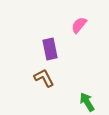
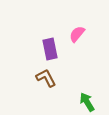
pink semicircle: moved 2 px left, 9 px down
brown L-shape: moved 2 px right
